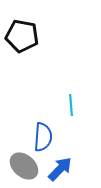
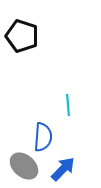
black pentagon: rotated 8 degrees clockwise
cyan line: moved 3 px left
blue arrow: moved 3 px right
